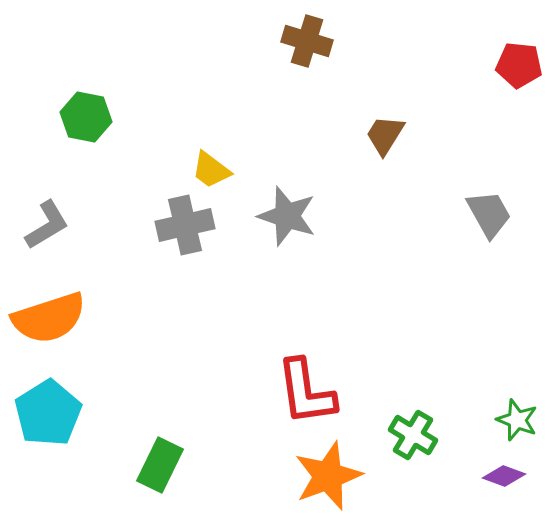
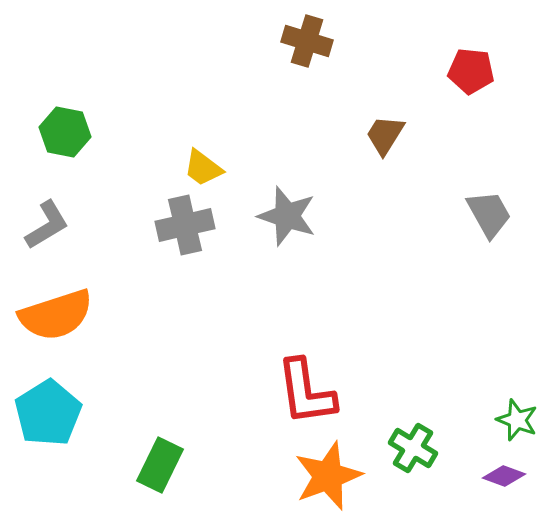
red pentagon: moved 48 px left, 6 px down
green hexagon: moved 21 px left, 15 px down
yellow trapezoid: moved 8 px left, 2 px up
orange semicircle: moved 7 px right, 3 px up
green cross: moved 13 px down
